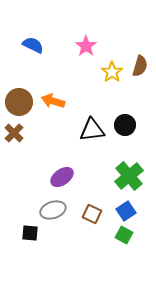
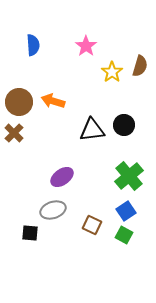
blue semicircle: rotated 60 degrees clockwise
black circle: moved 1 px left
brown square: moved 11 px down
